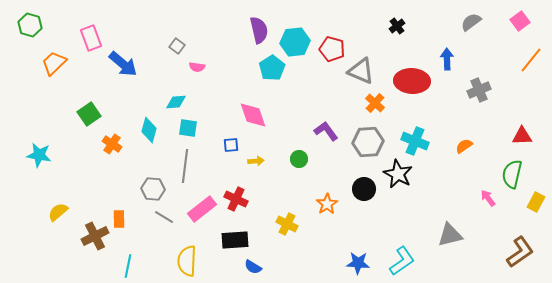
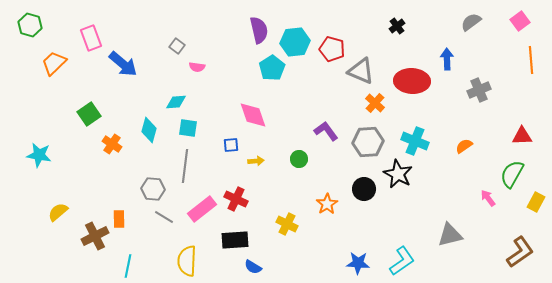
orange line at (531, 60): rotated 44 degrees counterclockwise
green semicircle at (512, 174): rotated 16 degrees clockwise
